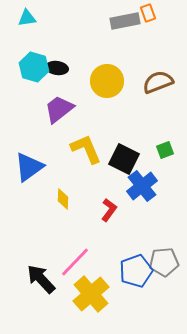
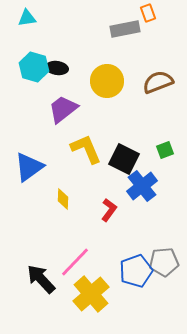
gray rectangle: moved 8 px down
purple trapezoid: moved 4 px right
